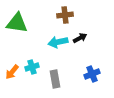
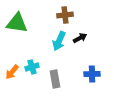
cyan arrow: moved 1 px right, 1 px up; rotated 54 degrees counterclockwise
blue cross: rotated 21 degrees clockwise
